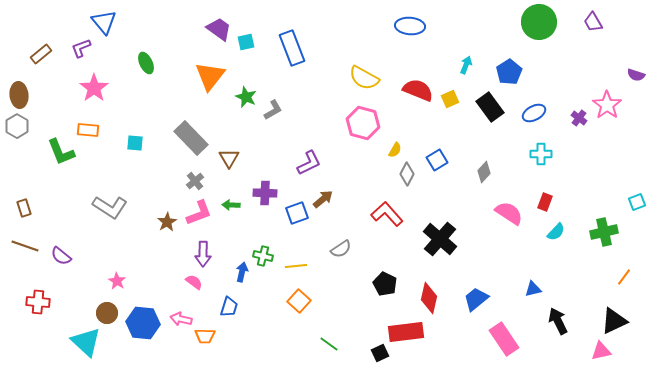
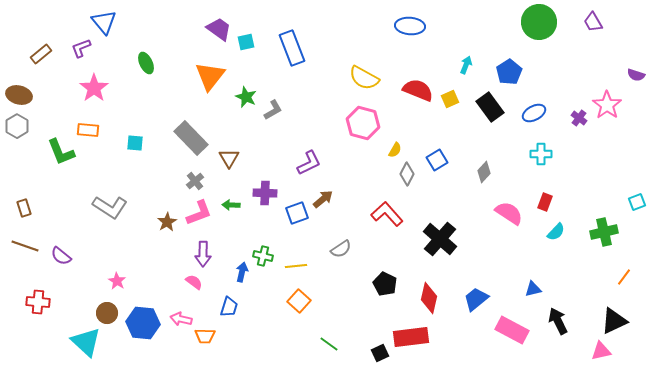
brown ellipse at (19, 95): rotated 70 degrees counterclockwise
red rectangle at (406, 332): moved 5 px right, 5 px down
pink rectangle at (504, 339): moved 8 px right, 9 px up; rotated 28 degrees counterclockwise
